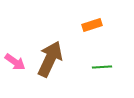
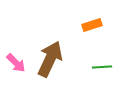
pink arrow: moved 1 px right, 1 px down; rotated 10 degrees clockwise
